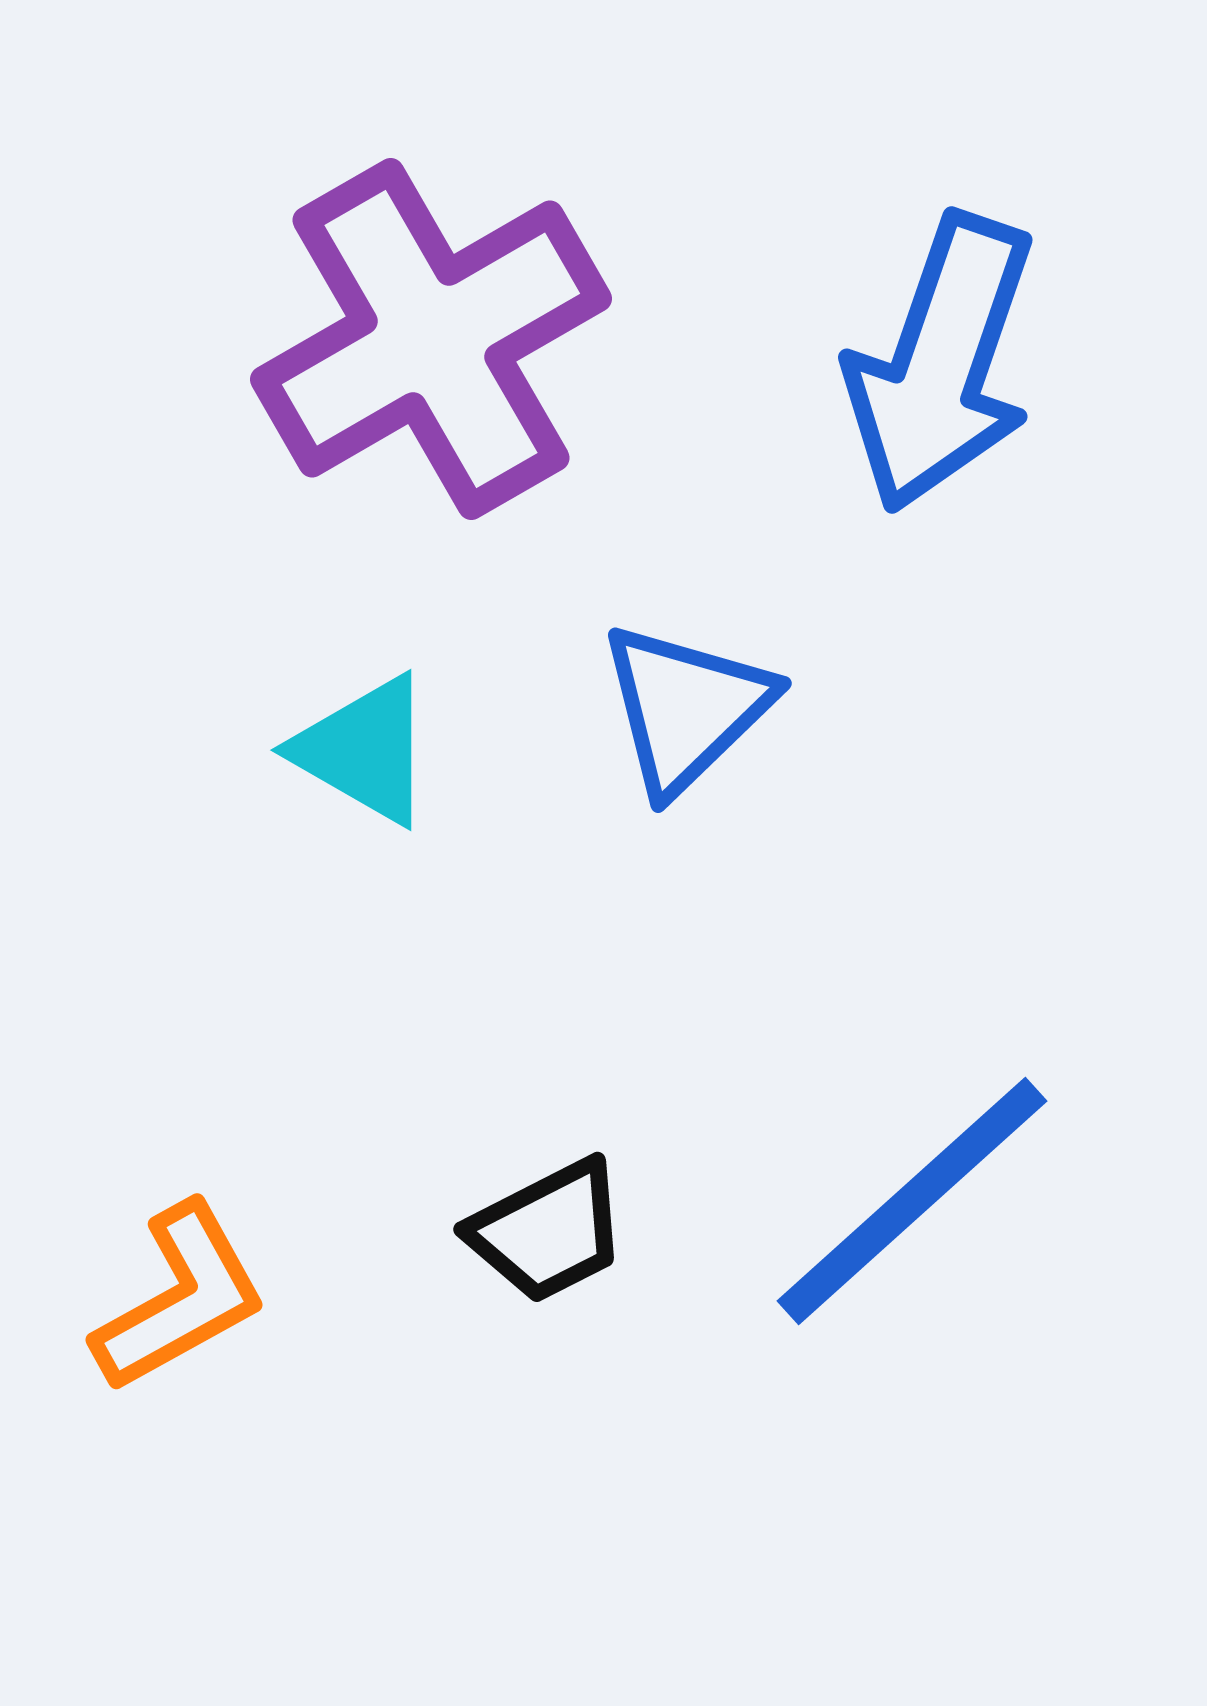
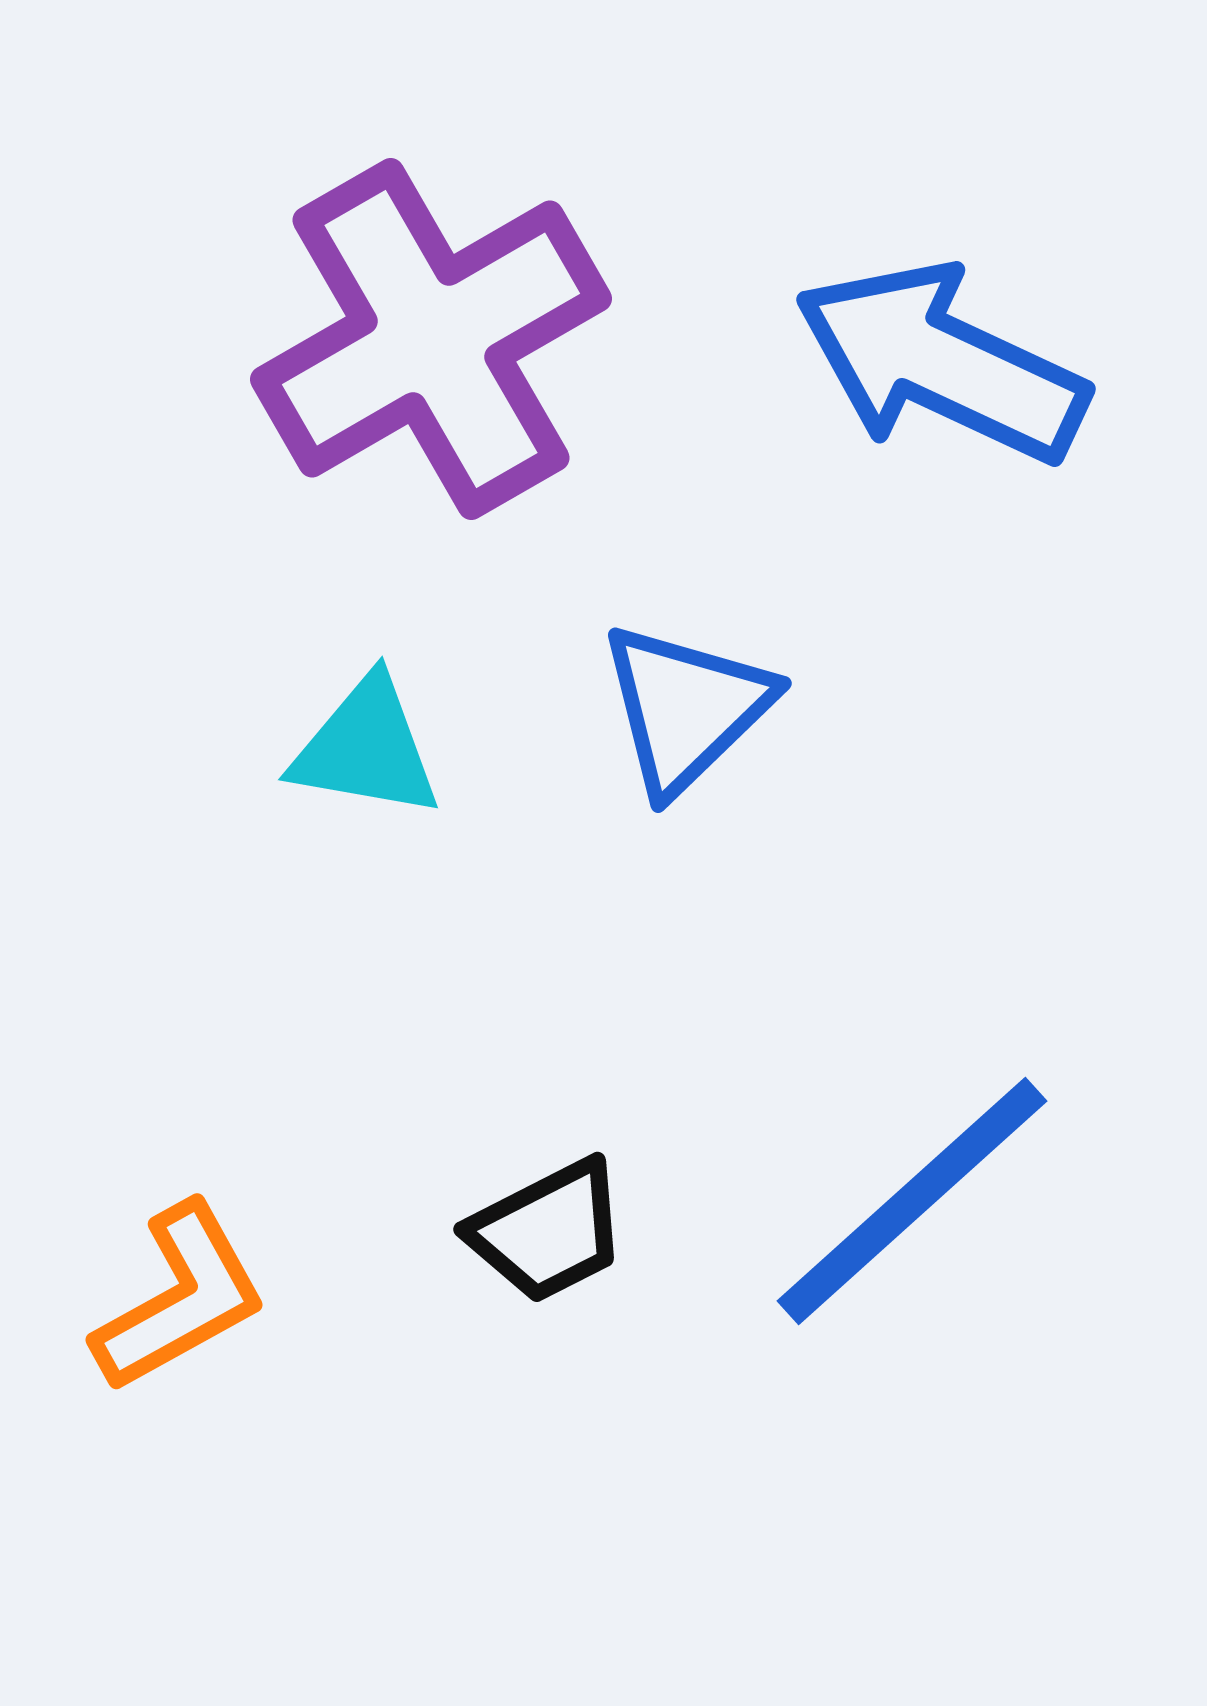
blue arrow: rotated 96 degrees clockwise
cyan triangle: moved 2 px right, 2 px up; rotated 20 degrees counterclockwise
